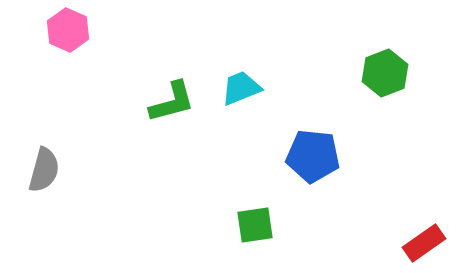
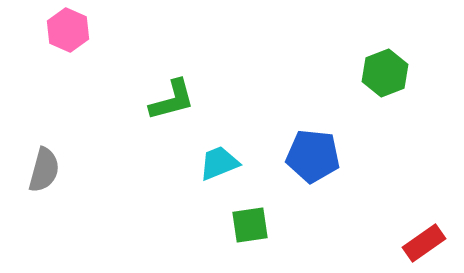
cyan trapezoid: moved 22 px left, 75 px down
green L-shape: moved 2 px up
green square: moved 5 px left
